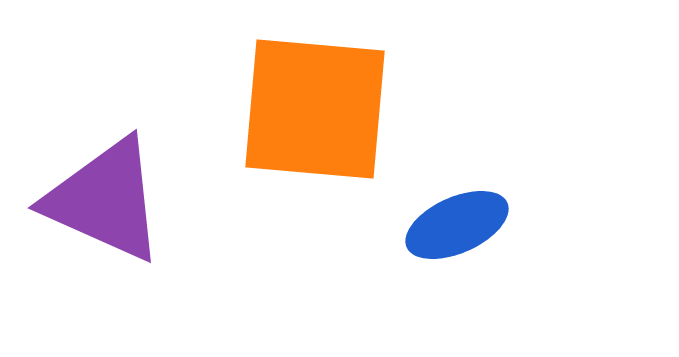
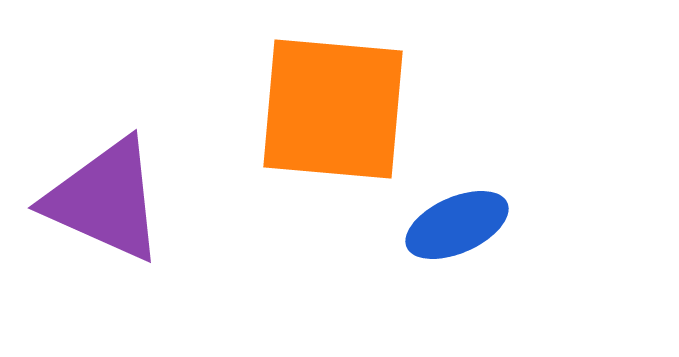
orange square: moved 18 px right
